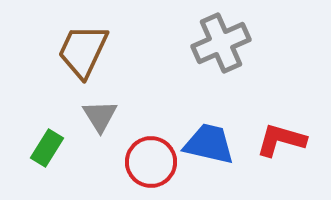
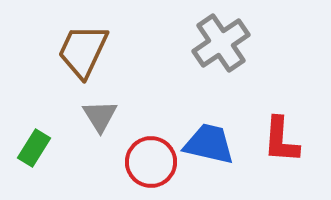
gray cross: rotated 10 degrees counterclockwise
red L-shape: rotated 102 degrees counterclockwise
green rectangle: moved 13 px left
